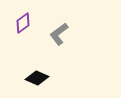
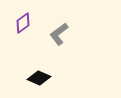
black diamond: moved 2 px right
